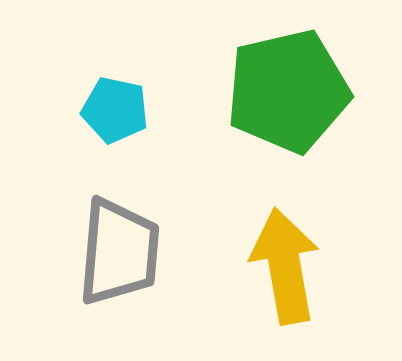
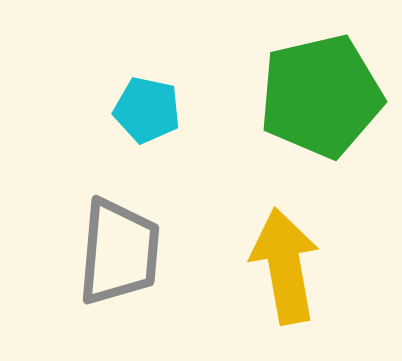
green pentagon: moved 33 px right, 5 px down
cyan pentagon: moved 32 px right
